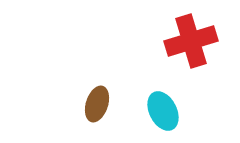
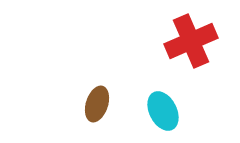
red cross: rotated 6 degrees counterclockwise
